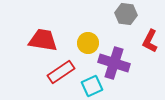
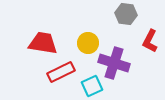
red trapezoid: moved 3 px down
red rectangle: rotated 8 degrees clockwise
